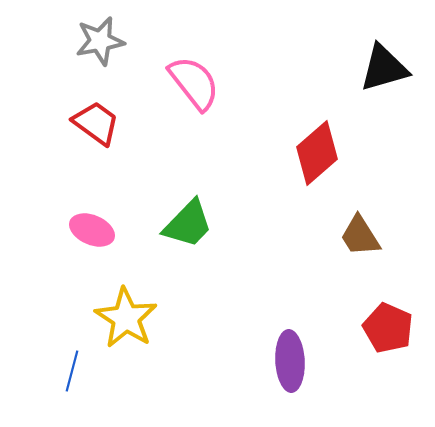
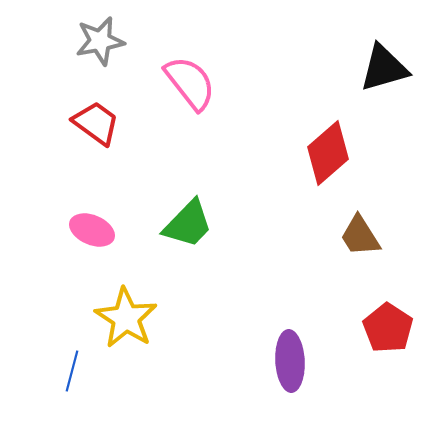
pink semicircle: moved 4 px left
red diamond: moved 11 px right
red pentagon: rotated 9 degrees clockwise
